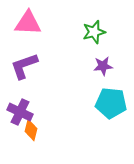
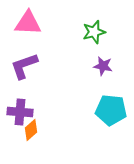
purple star: rotated 18 degrees clockwise
cyan pentagon: moved 7 px down
purple cross: rotated 20 degrees counterclockwise
orange diamond: rotated 35 degrees clockwise
